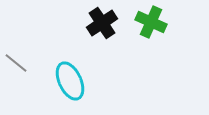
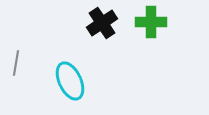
green cross: rotated 24 degrees counterclockwise
gray line: rotated 60 degrees clockwise
